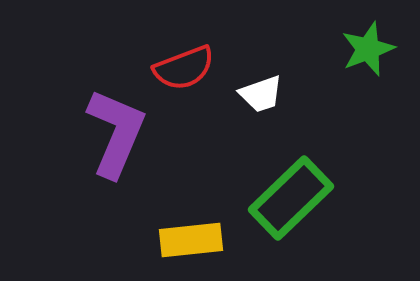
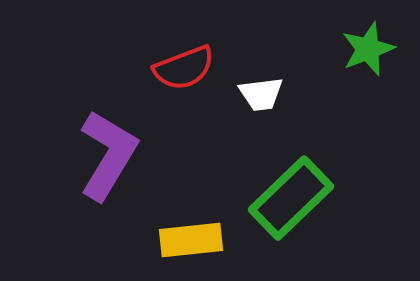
white trapezoid: rotated 12 degrees clockwise
purple L-shape: moved 8 px left, 22 px down; rotated 8 degrees clockwise
